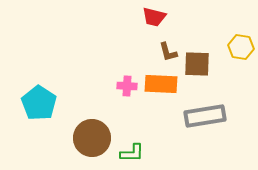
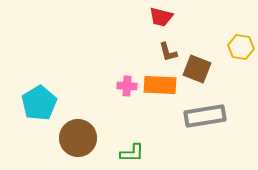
red trapezoid: moved 7 px right
brown square: moved 5 px down; rotated 20 degrees clockwise
orange rectangle: moved 1 px left, 1 px down
cyan pentagon: rotated 8 degrees clockwise
brown circle: moved 14 px left
